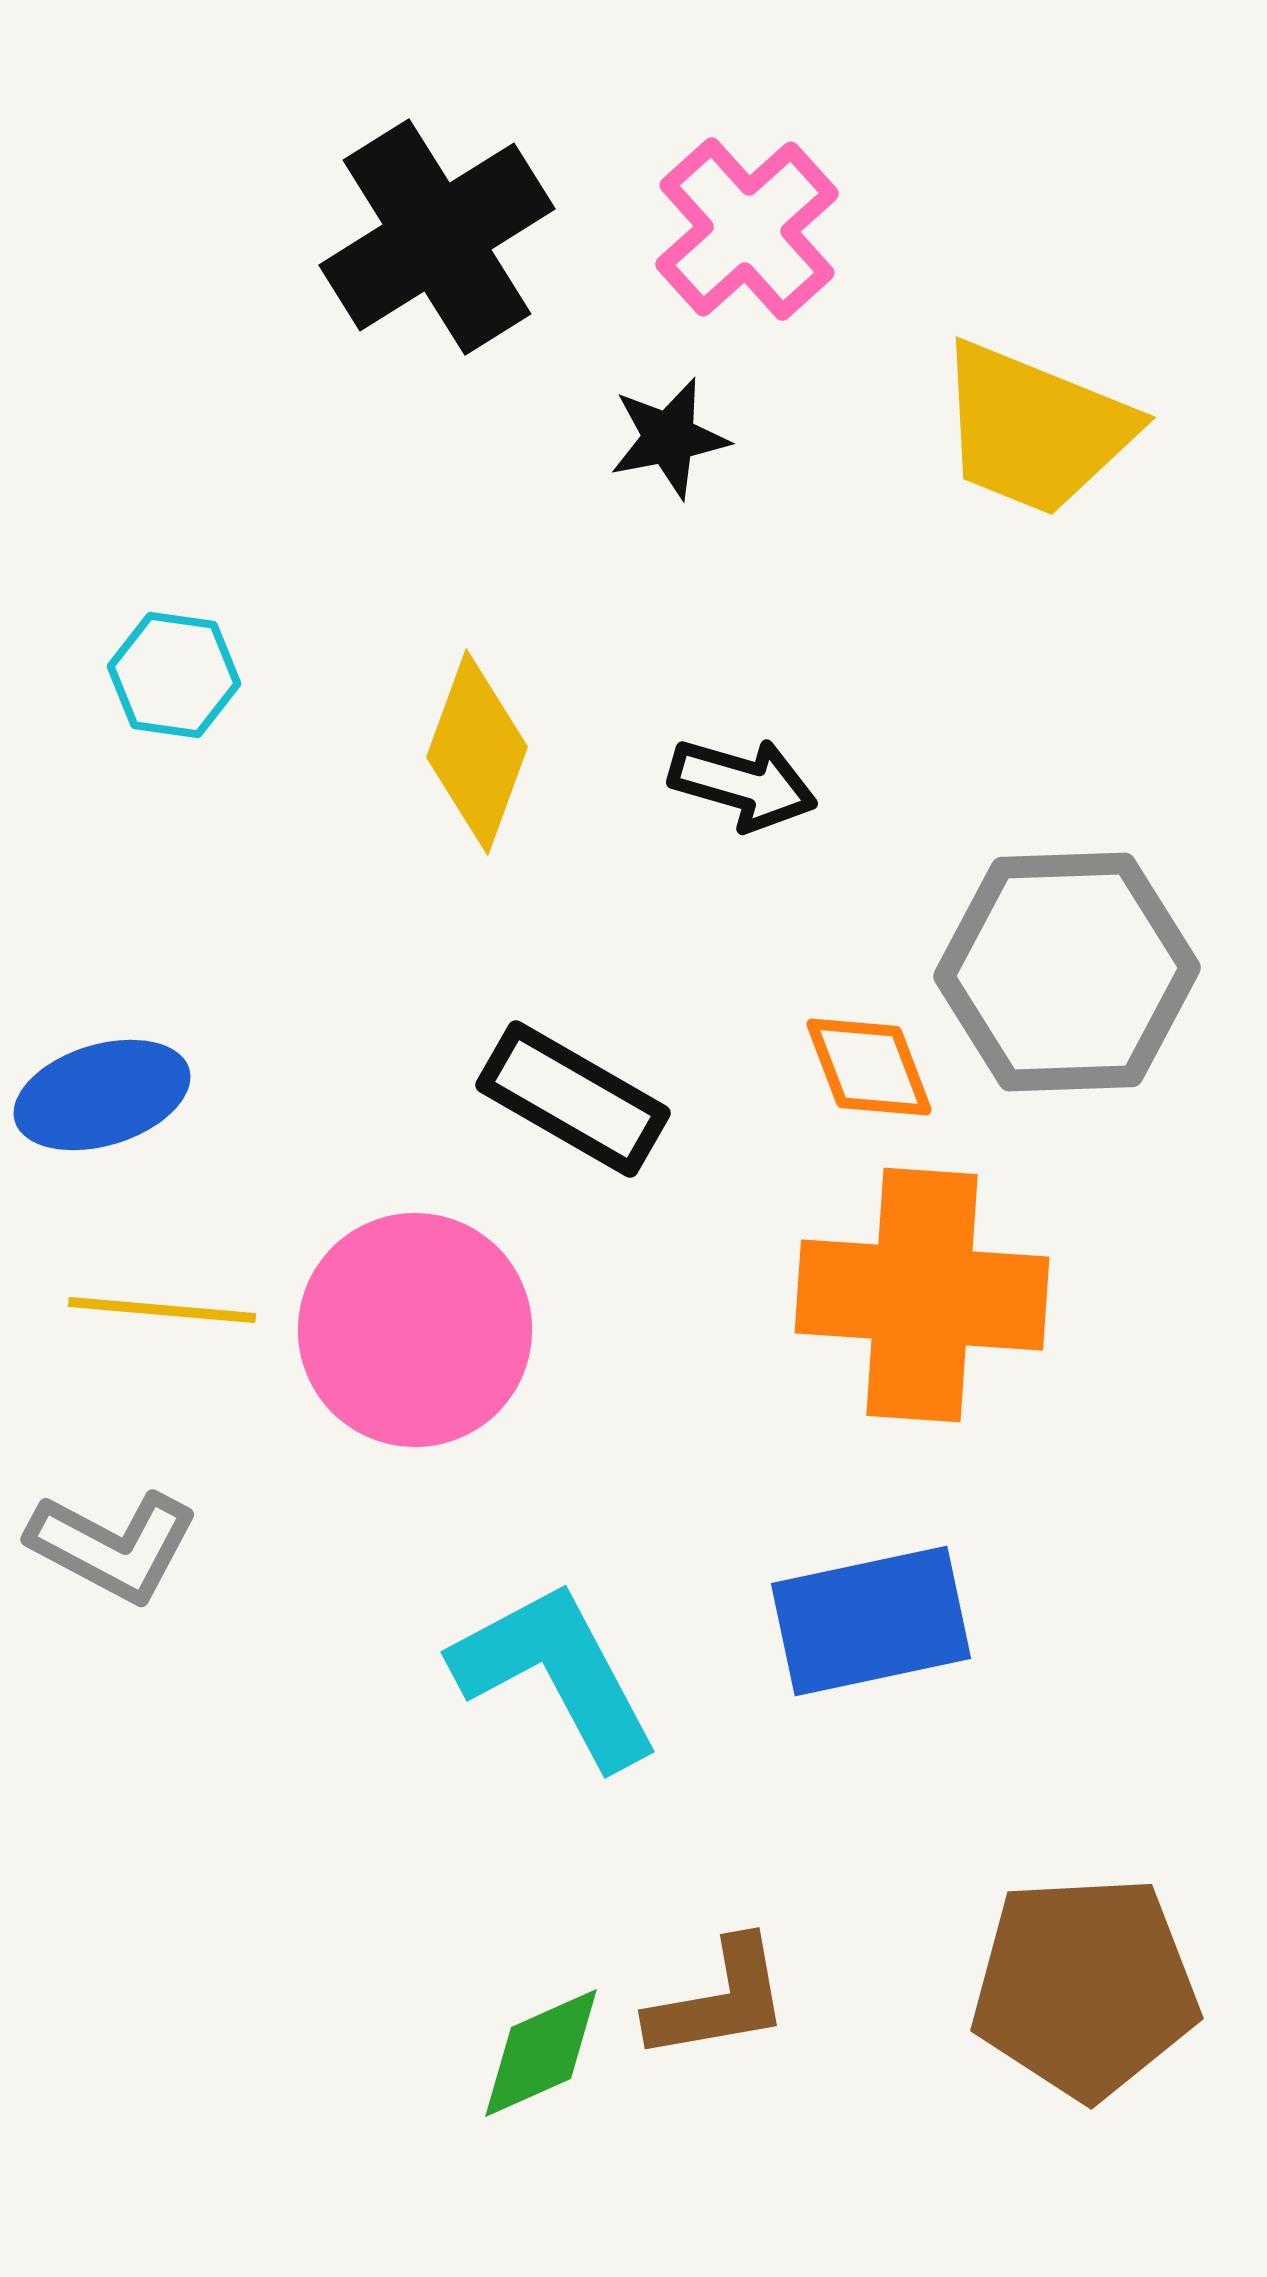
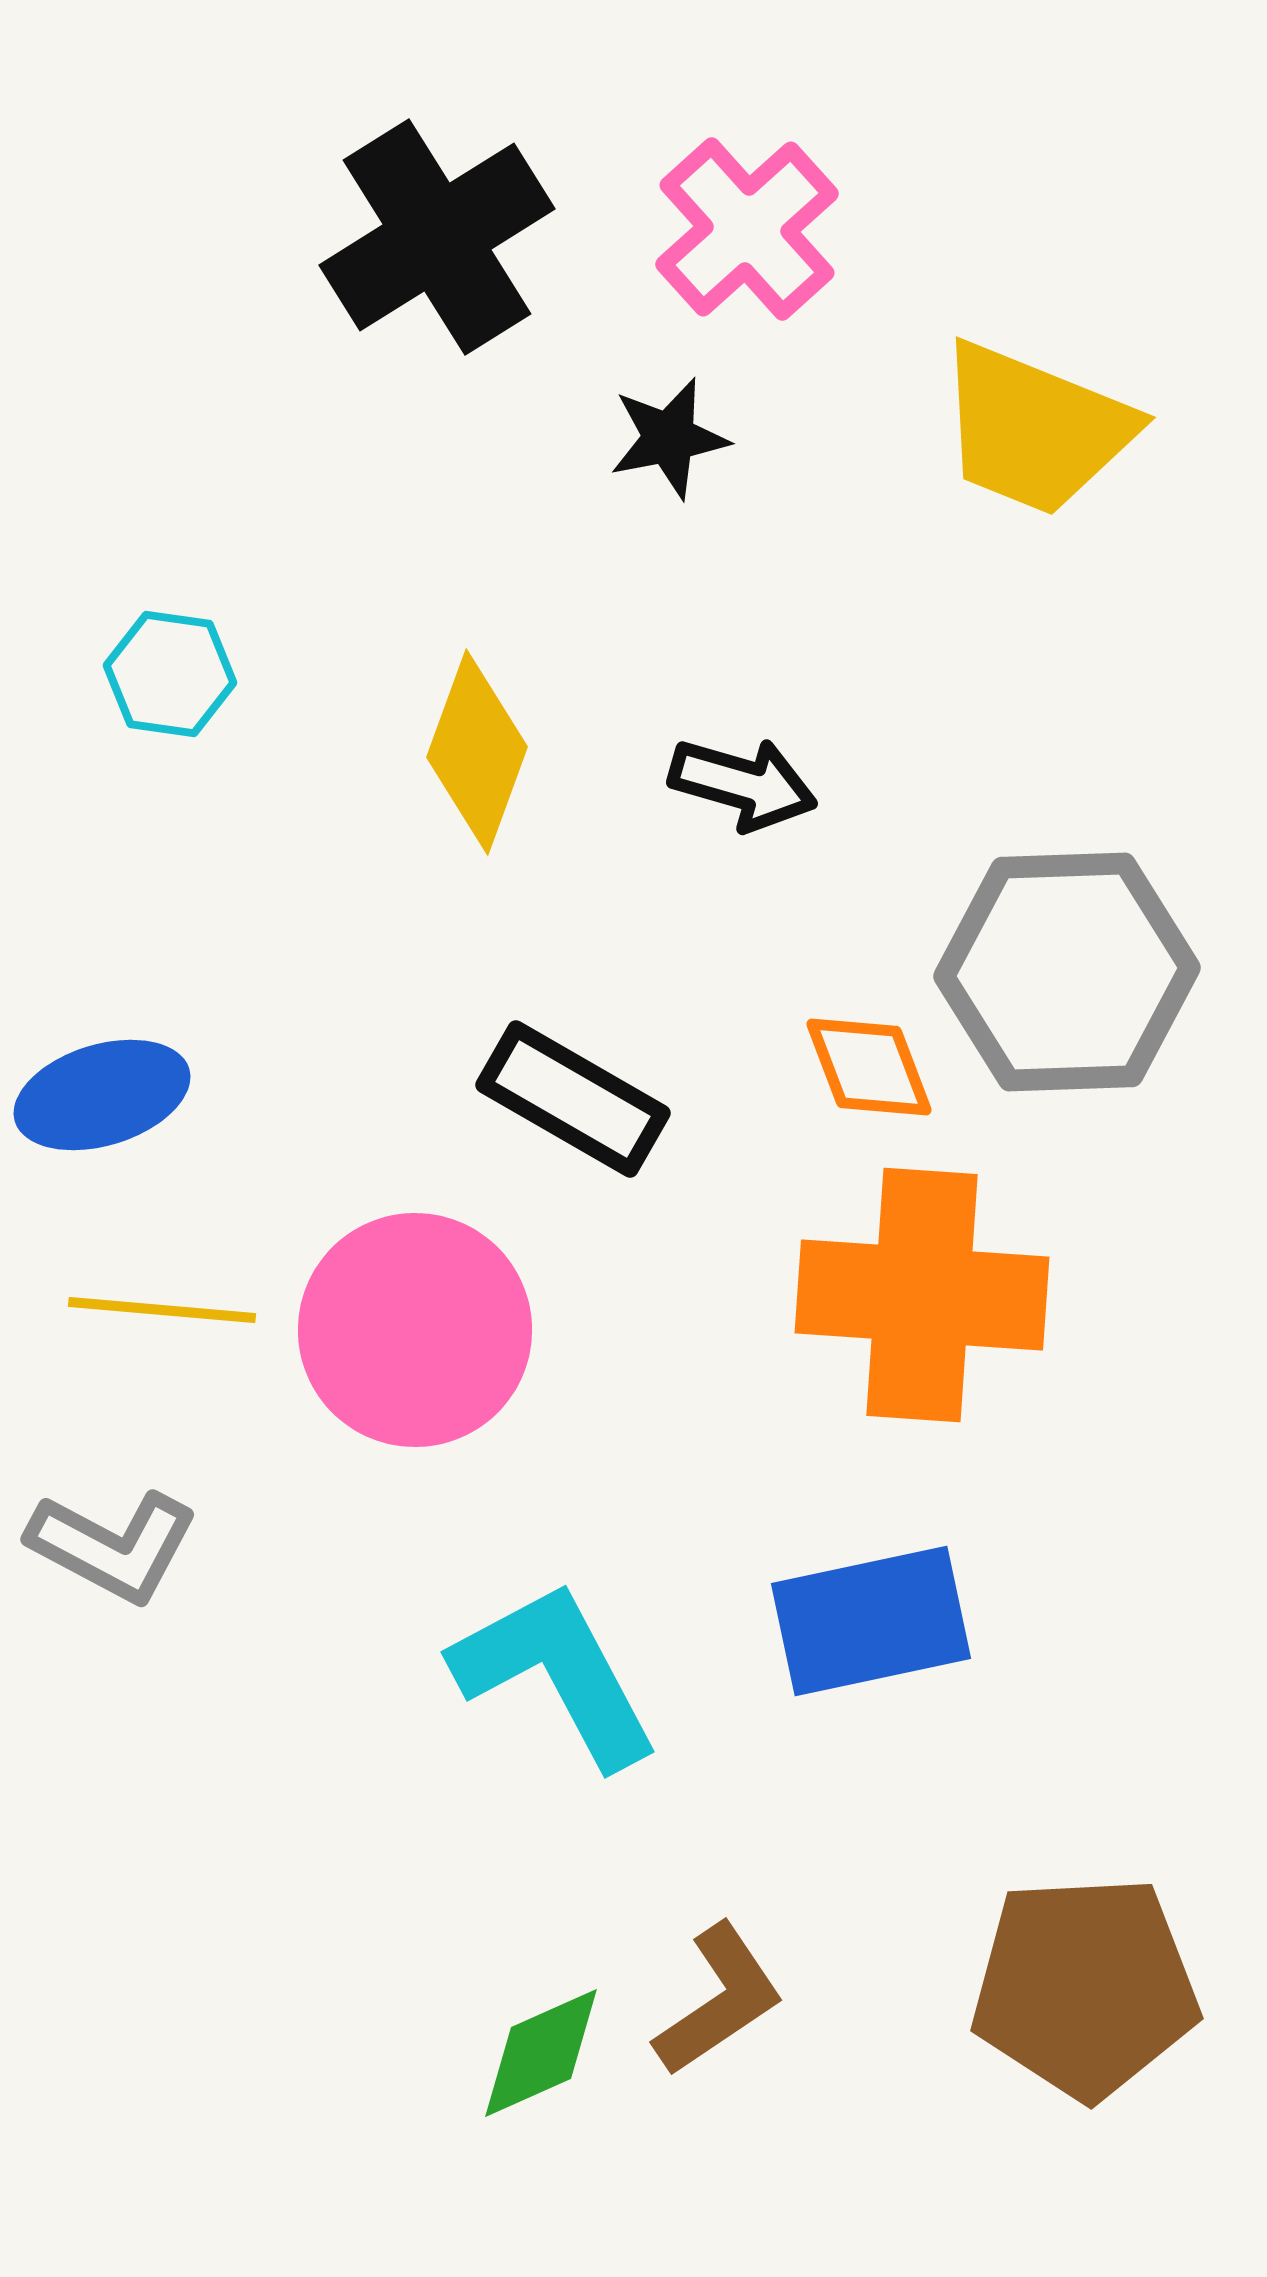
cyan hexagon: moved 4 px left, 1 px up
brown L-shape: rotated 24 degrees counterclockwise
